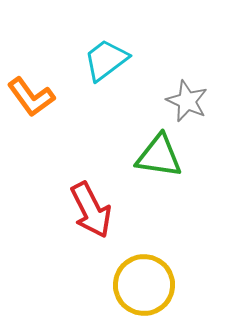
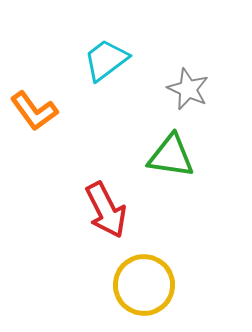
orange L-shape: moved 3 px right, 14 px down
gray star: moved 1 px right, 12 px up
green triangle: moved 12 px right
red arrow: moved 15 px right
